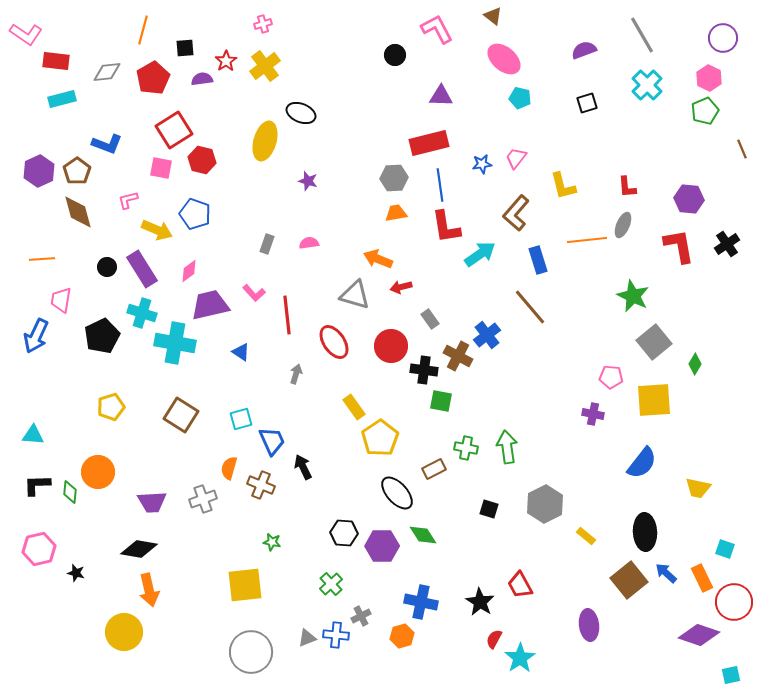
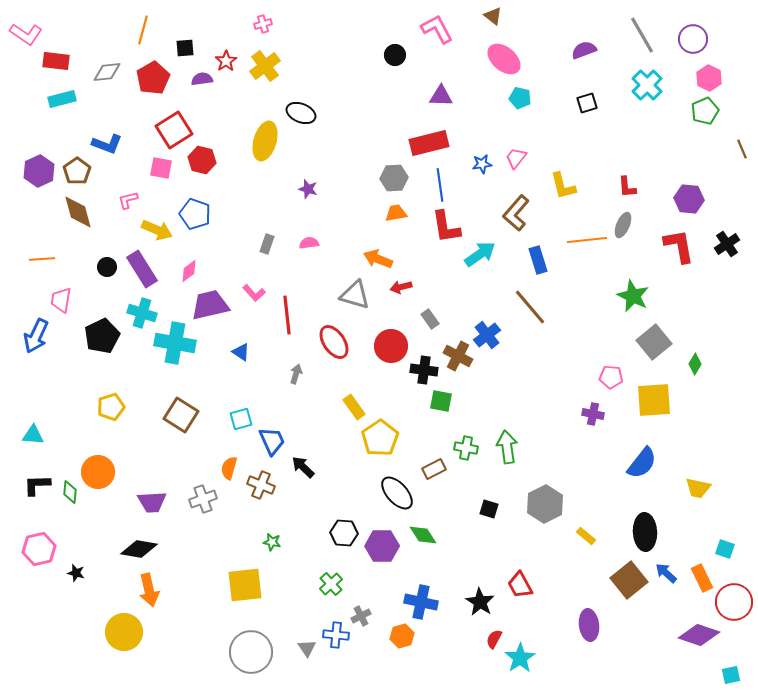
purple circle at (723, 38): moved 30 px left, 1 px down
purple star at (308, 181): moved 8 px down
black arrow at (303, 467): rotated 20 degrees counterclockwise
gray triangle at (307, 638): moved 10 px down; rotated 42 degrees counterclockwise
